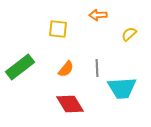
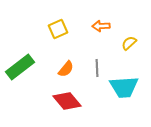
orange arrow: moved 3 px right, 11 px down
yellow square: rotated 30 degrees counterclockwise
yellow semicircle: moved 9 px down
cyan trapezoid: moved 2 px right, 1 px up
red diamond: moved 3 px left, 3 px up; rotated 8 degrees counterclockwise
